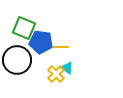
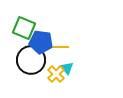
black circle: moved 14 px right
cyan triangle: rotated 16 degrees clockwise
